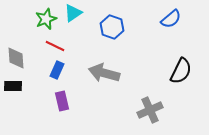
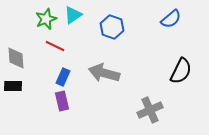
cyan triangle: moved 2 px down
blue rectangle: moved 6 px right, 7 px down
